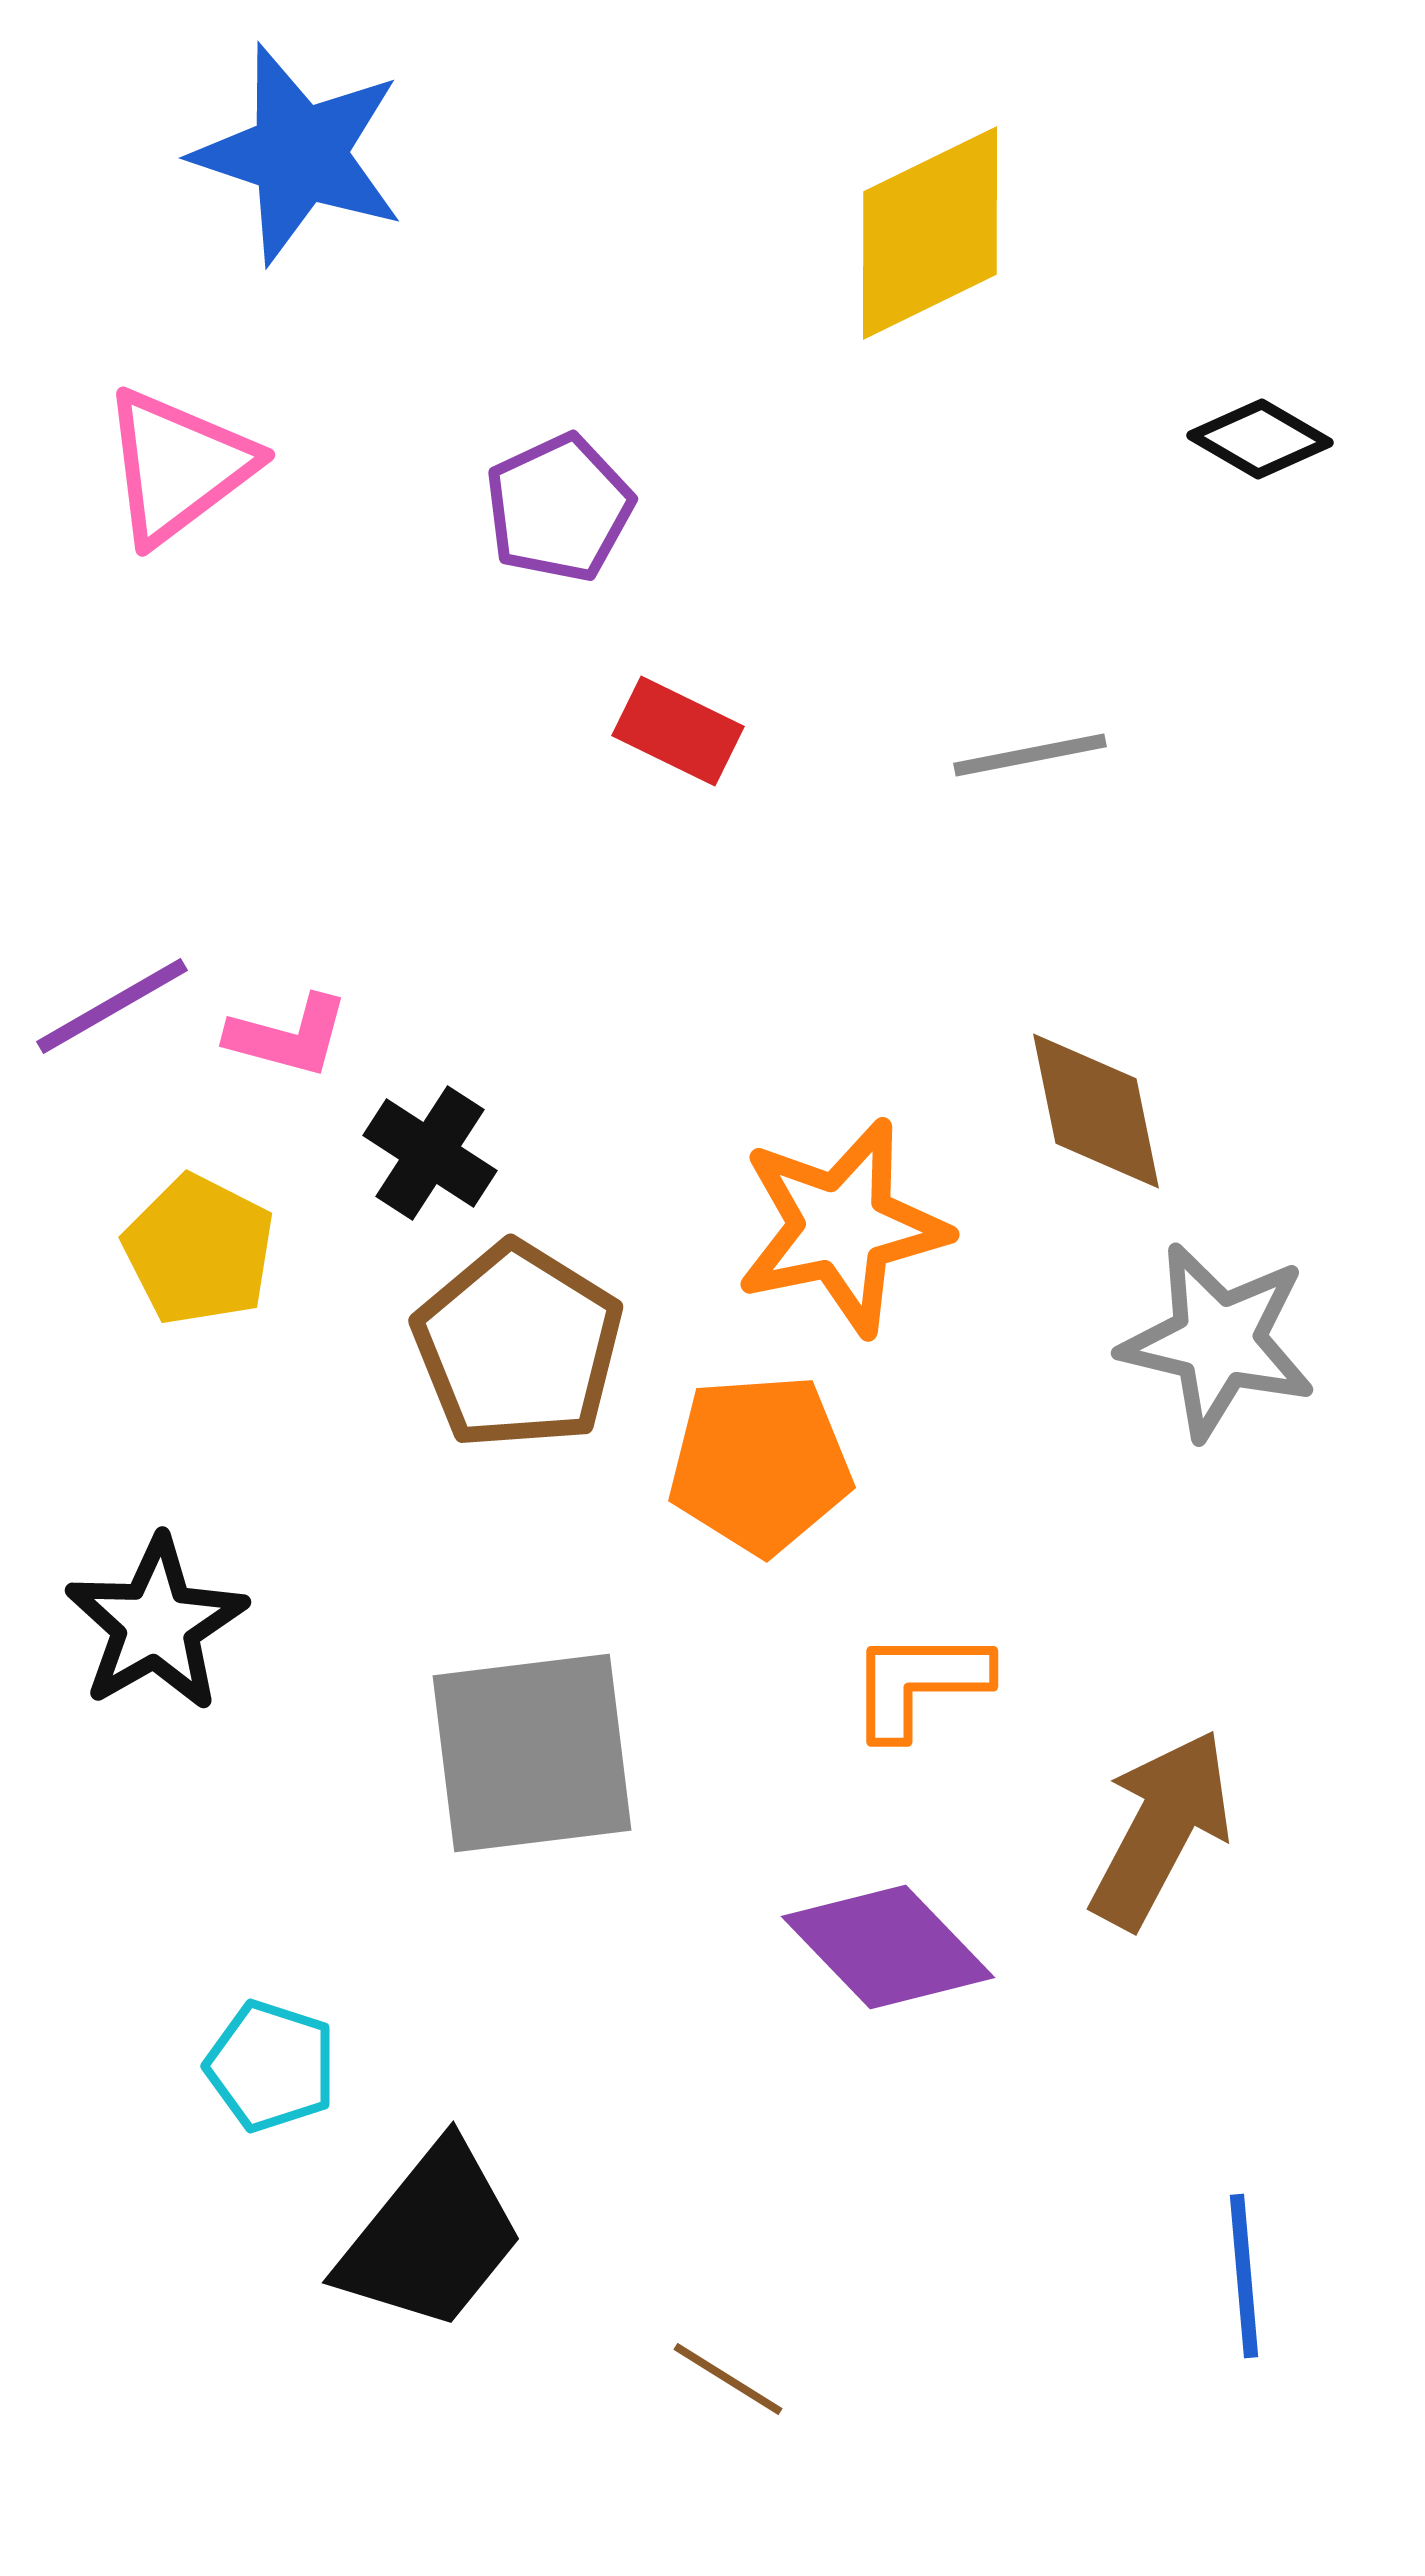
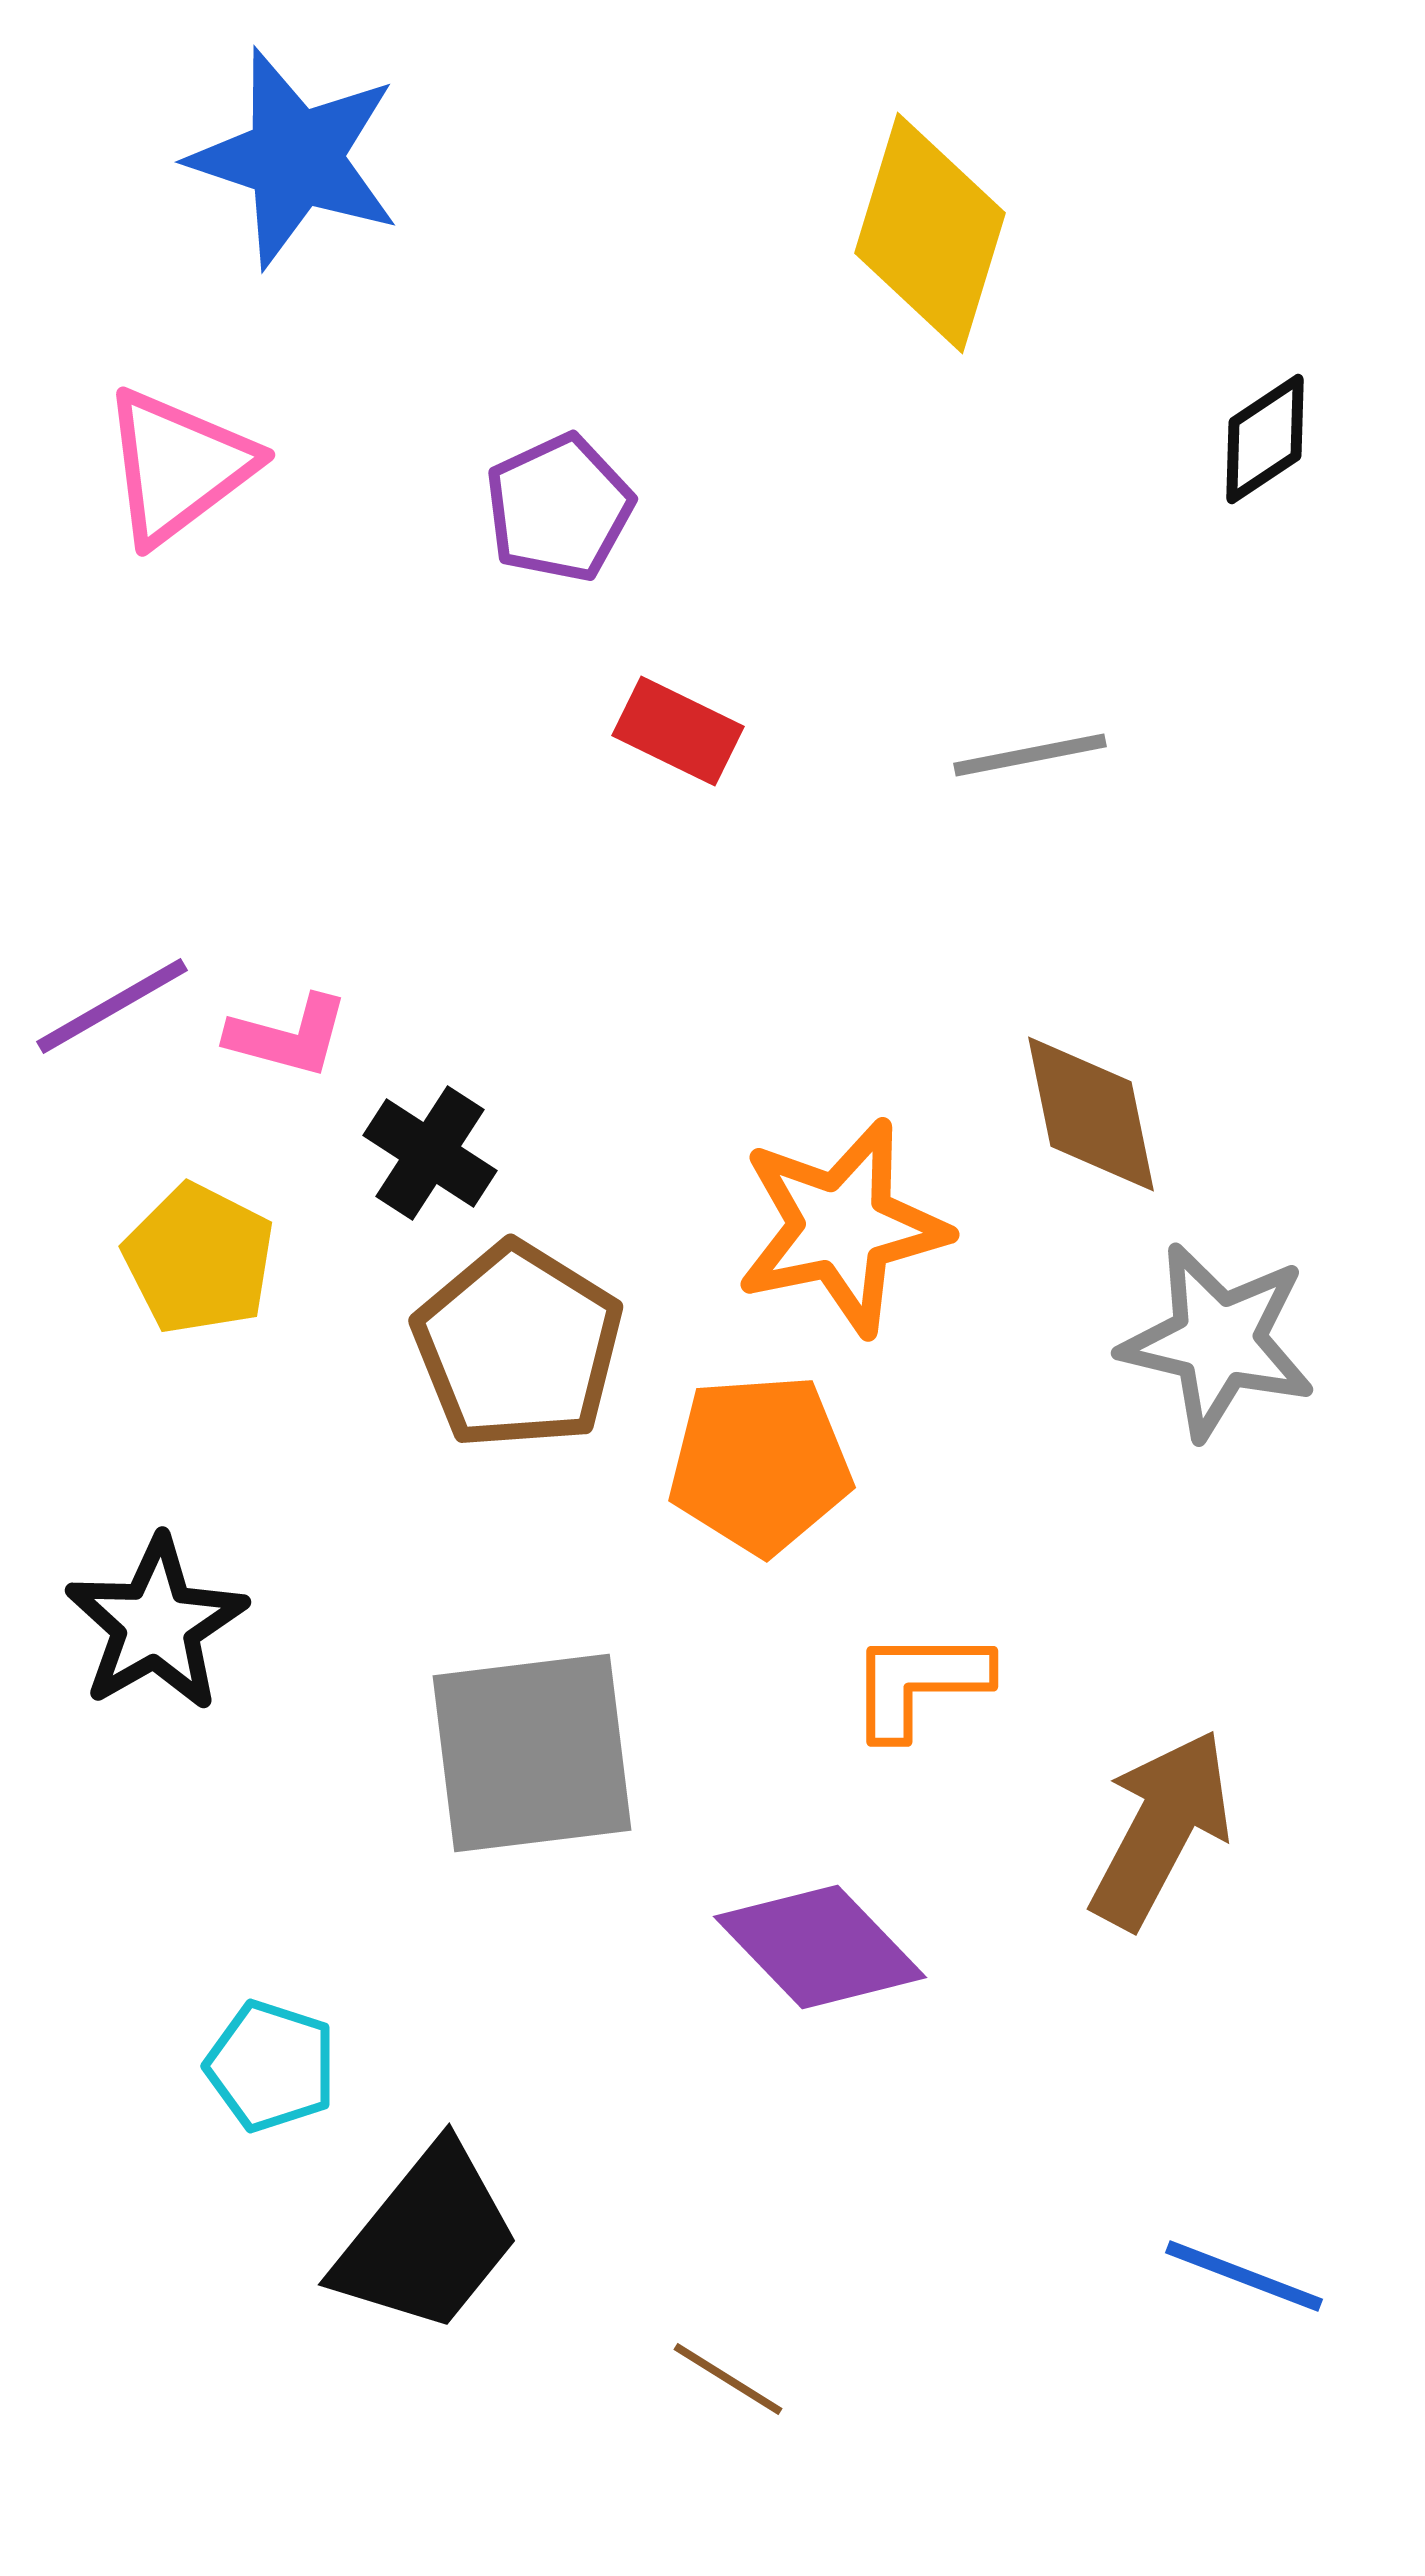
blue star: moved 4 px left, 4 px down
yellow diamond: rotated 47 degrees counterclockwise
black diamond: moved 5 px right; rotated 64 degrees counterclockwise
brown diamond: moved 5 px left, 3 px down
yellow pentagon: moved 9 px down
purple diamond: moved 68 px left
black trapezoid: moved 4 px left, 2 px down
blue line: rotated 64 degrees counterclockwise
